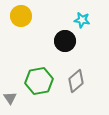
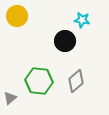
yellow circle: moved 4 px left
green hexagon: rotated 16 degrees clockwise
gray triangle: rotated 24 degrees clockwise
